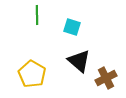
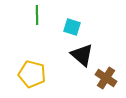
black triangle: moved 3 px right, 6 px up
yellow pentagon: rotated 16 degrees counterclockwise
brown cross: rotated 30 degrees counterclockwise
